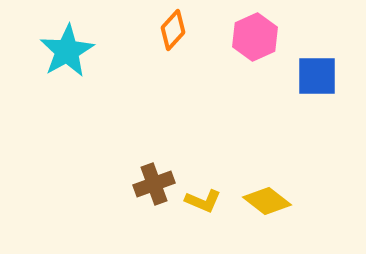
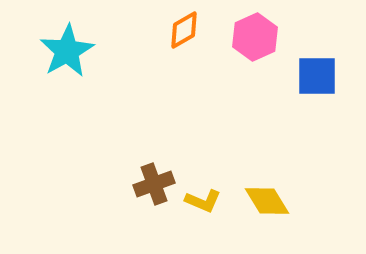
orange diamond: moved 11 px right; rotated 18 degrees clockwise
yellow diamond: rotated 21 degrees clockwise
